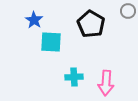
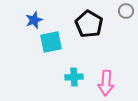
gray circle: moved 2 px left
blue star: rotated 18 degrees clockwise
black pentagon: moved 2 px left
cyan square: rotated 15 degrees counterclockwise
